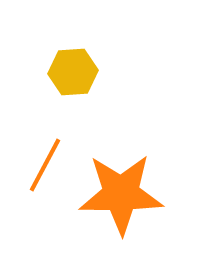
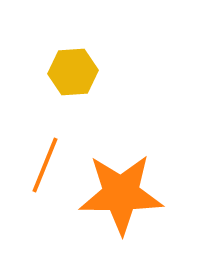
orange line: rotated 6 degrees counterclockwise
